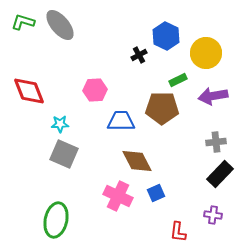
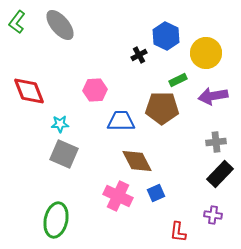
green L-shape: moved 6 px left; rotated 70 degrees counterclockwise
